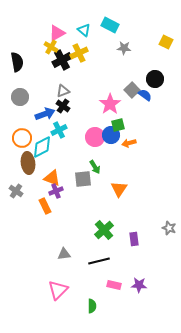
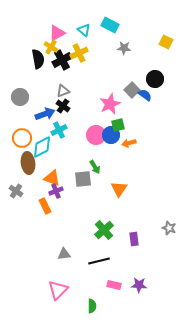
black semicircle at (17, 62): moved 21 px right, 3 px up
pink star at (110, 104): rotated 10 degrees clockwise
pink circle at (95, 137): moved 1 px right, 2 px up
